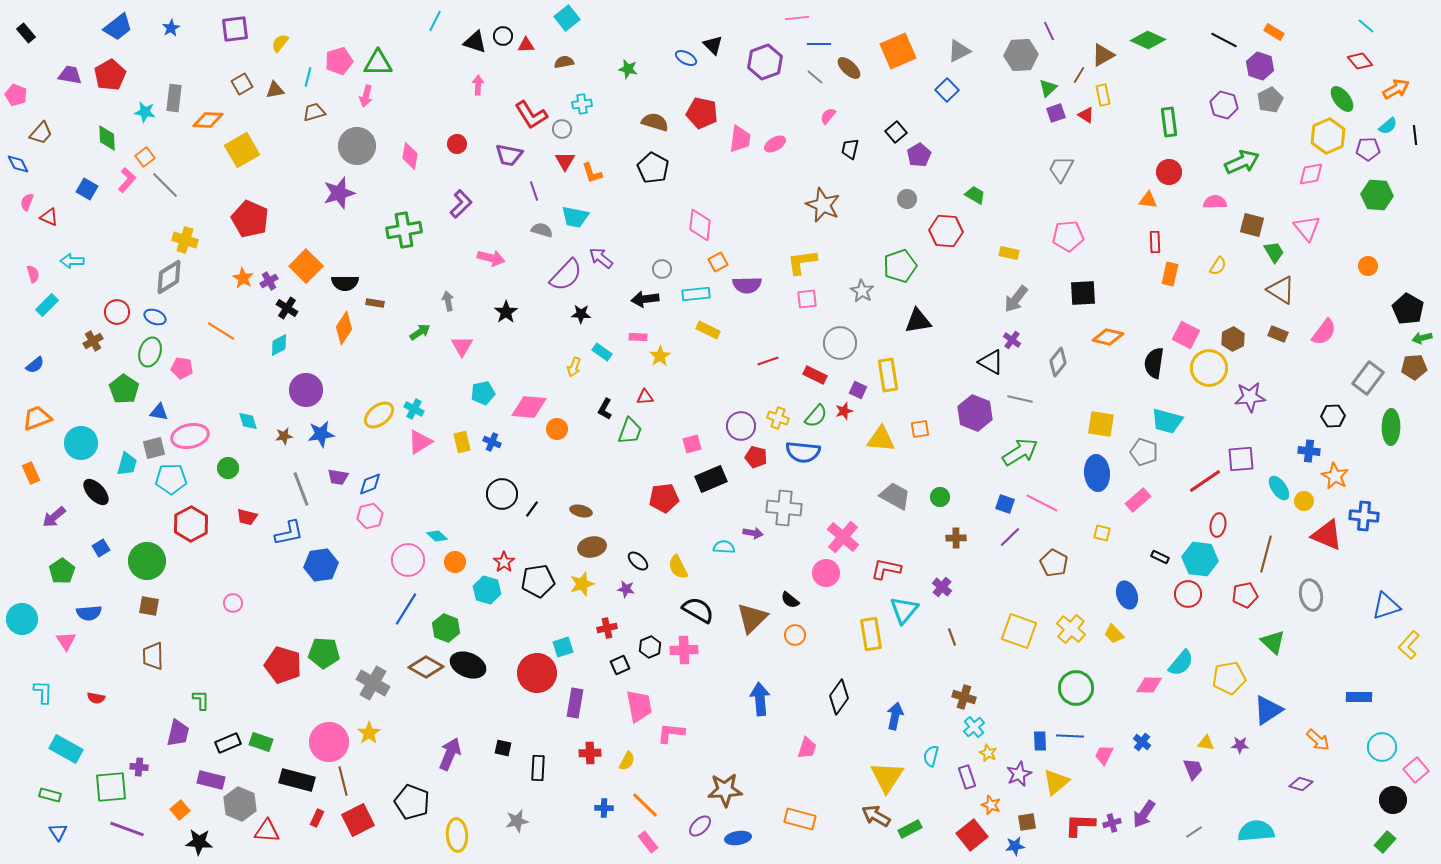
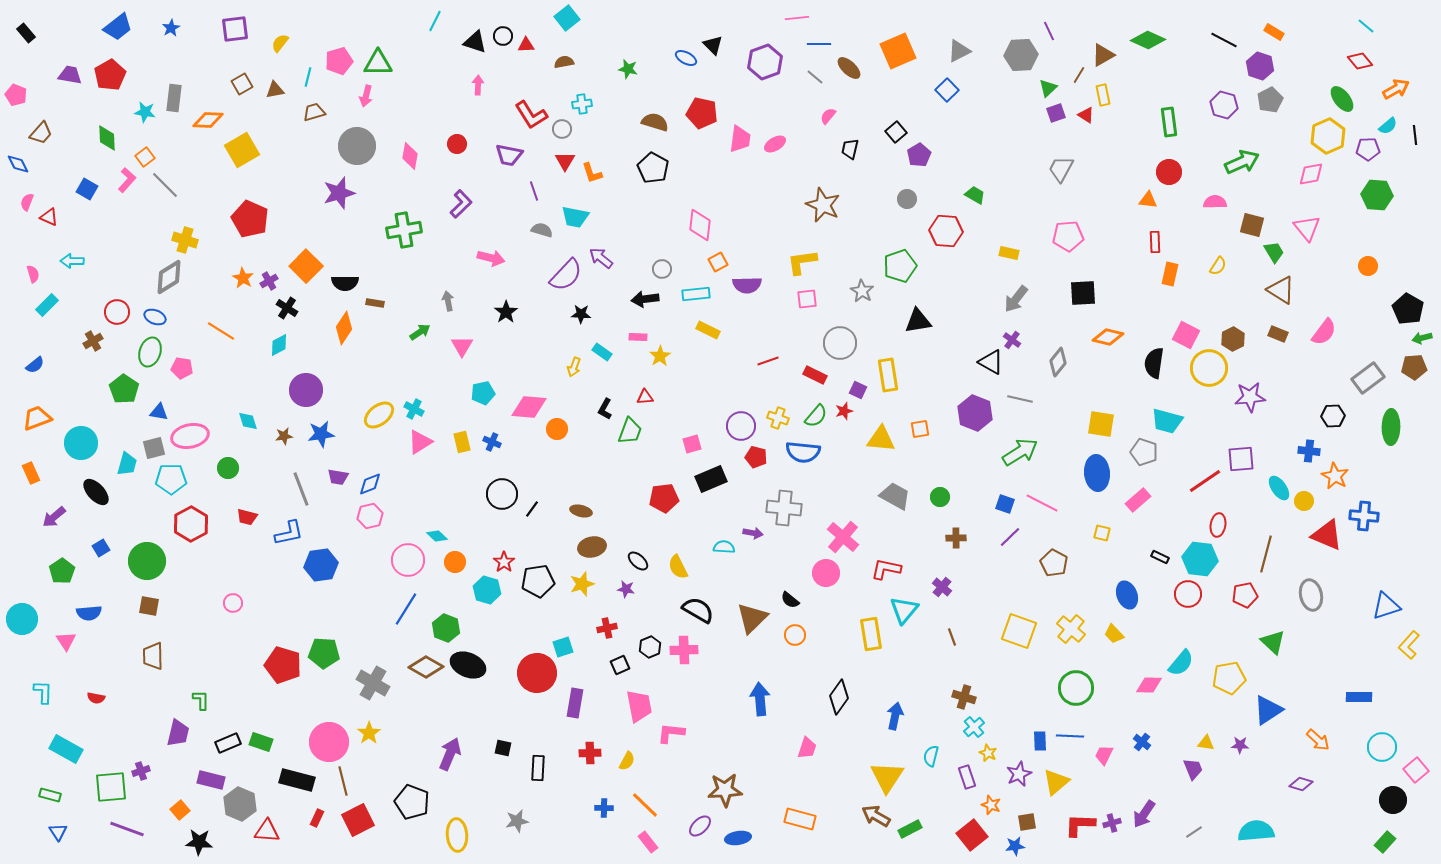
gray rectangle at (1368, 378): rotated 16 degrees clockwise
purple cross at (139, 767): moved 2 px right, 4 px down; rotated 24 degrees counterclockwise
